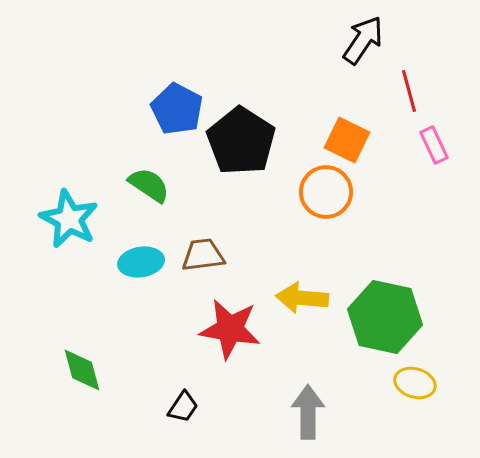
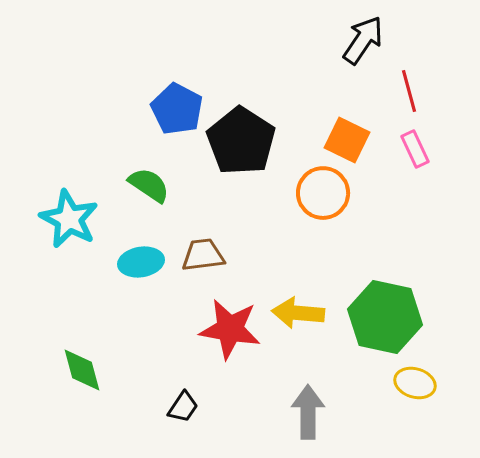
pink rectangle: moved 19 px left, 4 px down
orange circle: moved 3 px left, 1 px down
yellow arrow: moved 4 px left, 15 px down
